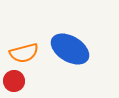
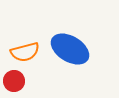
orange semicircle: moved 1 px right, 1 px up
